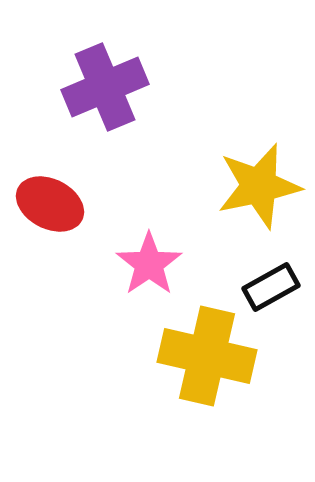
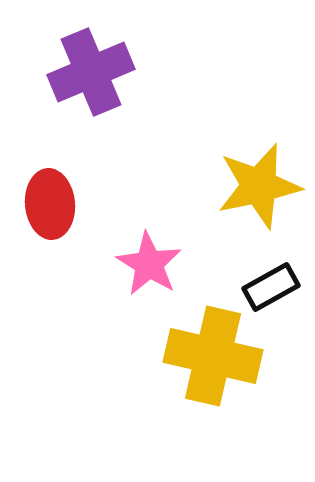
purple cross: moved 14 px left, 15 px up
red ellipse: rotated 58 degrees clockwise
pink star: rotated 6 degrees counterclockwise
yellow cross: moved 6 px right
